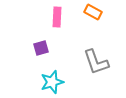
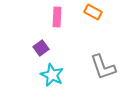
purple square: rotated 21 degrees counterclockwise
gray L-shape: moved 7 px right, 5 px down
cyan star: moved 7 px up; rotated 30 degrees counterclockwise
